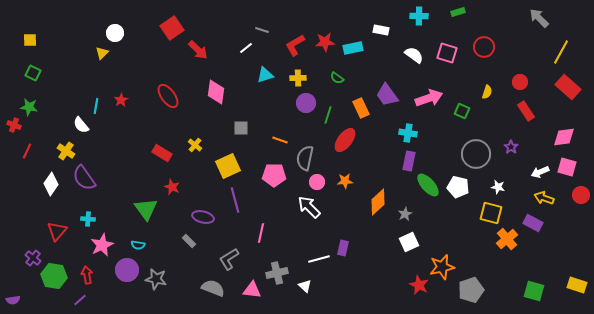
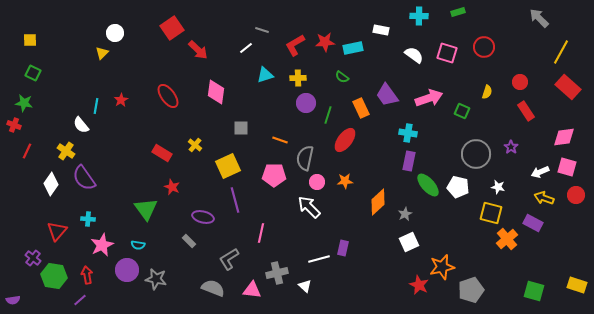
green semicircle at (337, 78): moved 5 px right, 1 px up
green star at (29, 107): moved 5 px left, 4 px up
red circle at (581, 195): moved 5 px left
